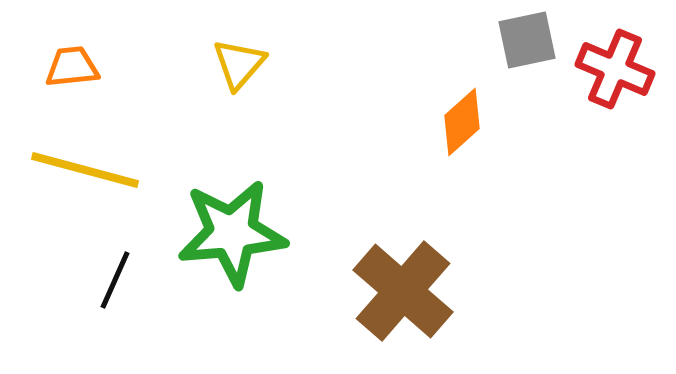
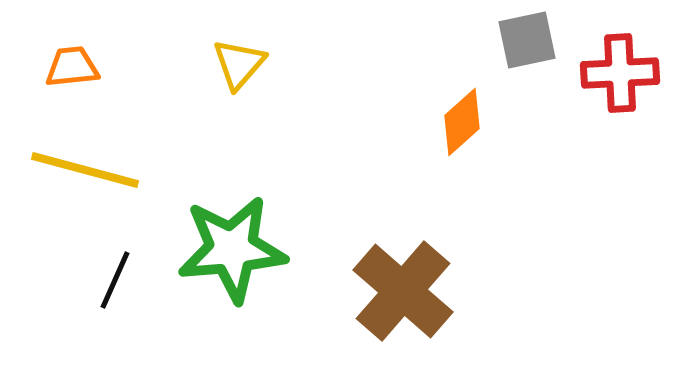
red cross: moved 5 px right, 4 px down; rotated 26 degrees counterclockwise
green star: moved 16 px down
